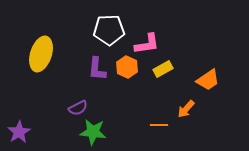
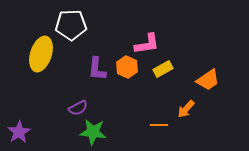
white pentagon: moved 38 px left, 5 px up
